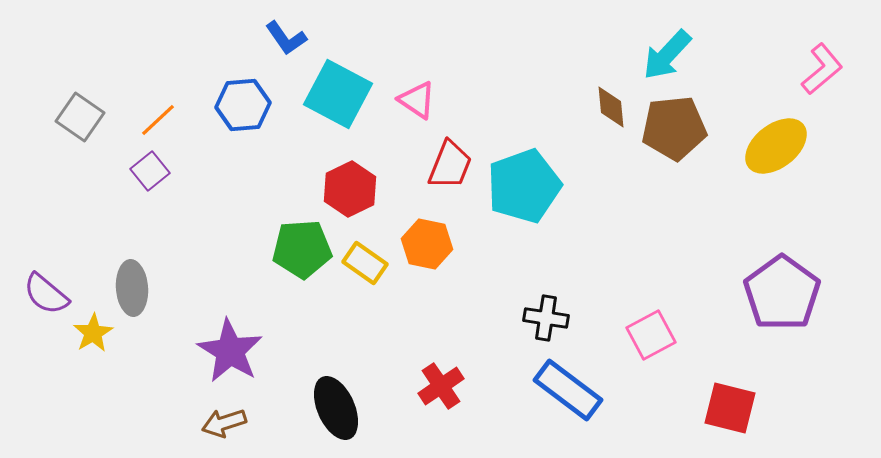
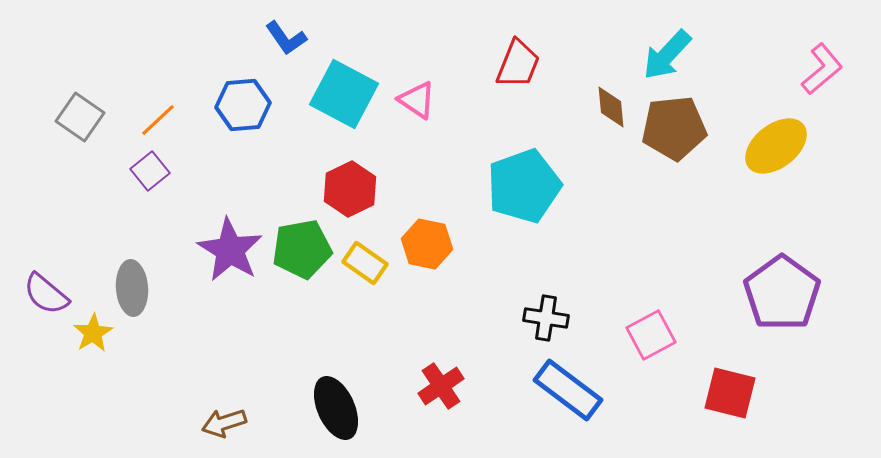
cyan square: moved 6 px right
red trapezoid: moved 68 px right, 101 px up
green pentagon: rotated 6 degrees counterclockwise
purple star: moved 101 px up
red square: moved 15 px up
